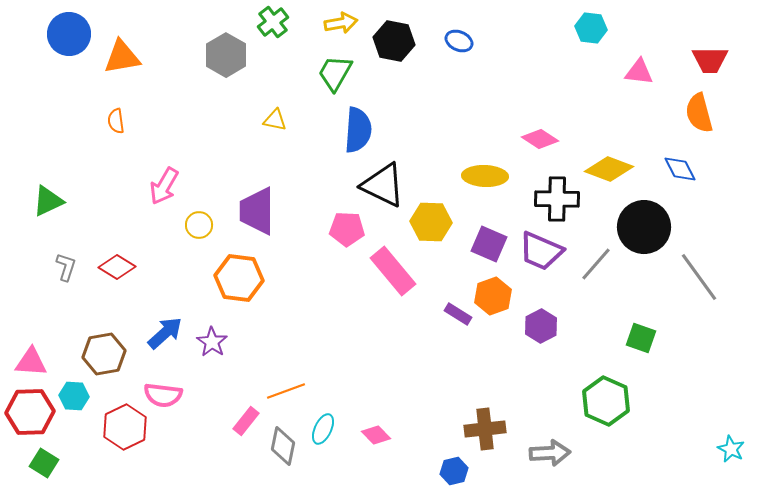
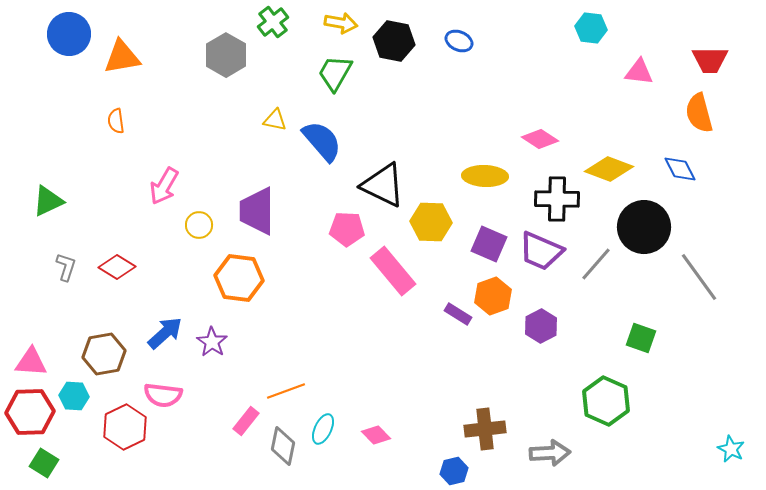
yellow arrow at (341, 23): rotated 20 degrees clockwise
blue semicircle at (358, 130): moved 36 px left, 11 px down; rotated 45 degrees counterclockwise
